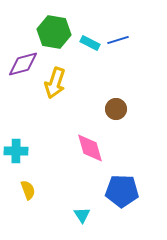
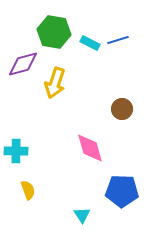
brown circle: moved 6 px right
